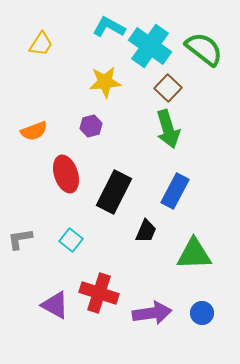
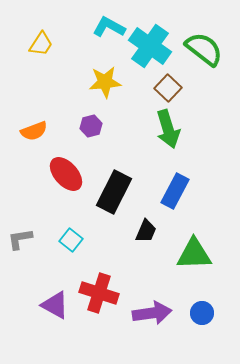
red ellipse: rotated 24 degrees counterclockwise
